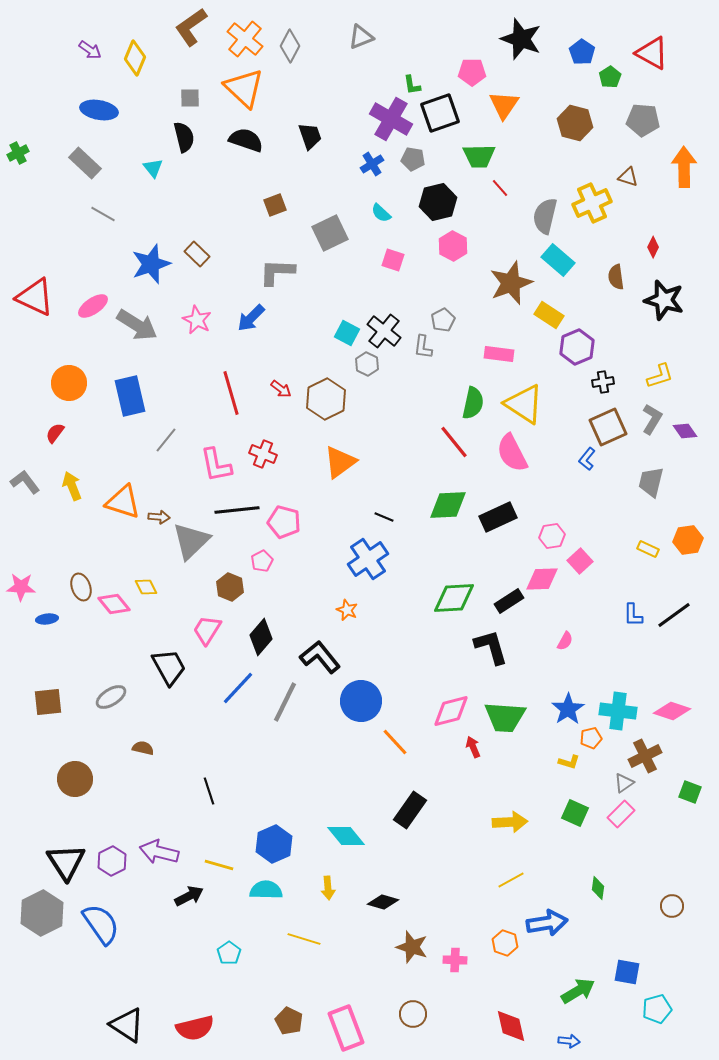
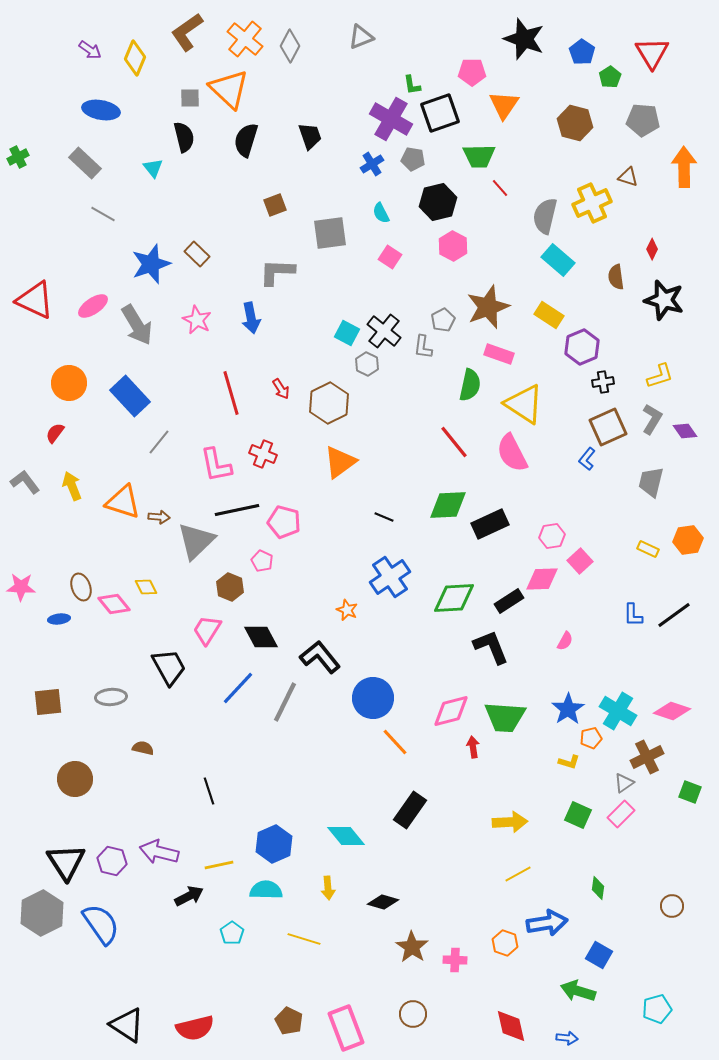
brown L-shape at (191, 27): moved 4 px left, 5 px down
black star at (521, 39): moved 3 px right
red triangle at (652, 53): rotated 30 degrees clockwise
orange triangle at (244, 88): moved 15 px left, 1 px down
blue ellipse at (99, 110): moved 2 px right
black semicircle at (246, 140): rotated 92 degrees counterclockwise
green cross at (18, 153): moved 4 px down
cyan semicircle at (381, 213): rotated 20 degrees clockwise
gray square at (330, 233): rotated 18 degrees clockwise
red diamond at (653, 247): moved 1 px left, 2 px down
pink square at (393, 260): moved 3 px left, 3 px up; rotated 15 degrees clockwise
brown star at (511, 283): moved 23 px left, 24 px down
red triangle at (35, 297): moved 3 px down
blue arrow at (251, 318): rotated 56 degrees counterclockwise
gray arrow at (137, 325): rotated 27 degrees clockwise
purple hexagon at (577, 347): moved 5 px right
pink rectangle at (499, 354): rotated 12 degrees clockwise
red arrow at (281, 389): rotated 20 degrees clockwise
blue rectangle at (130, 396): rotated 30 degrees counterclockwise
brown hexagon at (326, 399): moved 3 px right, 4 px down
green semicircle at (473, 403): moved 3 px left, 18 px up
gray line at (166, 440): moved 7 px left, 2 px down
black line at (237, 510): rotated 6 degrees counterclockwise
black rectangle at (498, 517): moved 8 px left, 7 px down
gray triangle at (191, 541): moved 5 px right
blue cross at (368, 559): moved 22 px right, 18 px down
pink pentagon at (262, 561): rotated 20 degrees counterclockwise
blue ellipse at (47, 619): moved 12 px right
black diamond at (261, 637): rotated 69 degrees counterclockwise
black L-shape at (491, 647): rotated 6 degrees counterclockwise
gray ellipse at (111, 697): rotated 28 degrees clockwise
blue circle at (361, 701): moved 12 px right, 3 px up
cyan cross at (618, 711): rotated 24 degrees clockwise
red arrow at (473, 747): rotated 15 degrees clockwise
brown cross at (645, 756): moved 2 px right, 1 px down
green square at (575, 813): moved 3 px right, 2 px down
purple hexagon at (112, 861): rotated 20 degrees counterclockwise
yellow line at (219, 865): rotated 28 degrees counterclockwise
yellow line at (511, 880): moved 7 px right, 6 px up
brown star at (412, 947): rotated 16 degrees clockwise
cyan pentagon at (229, 953): moved 3 px right, 20 px up
blue square at (627, 972): moved 28 px left, 17 px up; rotated 20 degrees clockwise
green arrow at (578, 991): rotated 132 degrees counterclockwise
blue arrow at (569, 1041): moved 2 px left, 3 px up
